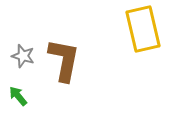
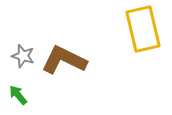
brown L-shape: rotated 75 degrees counterclockwise
green arrow: moved 1 px up
